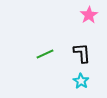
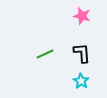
pink star: moved 7 px left, 1 px down; rotated 24 degrees counterclockwise
